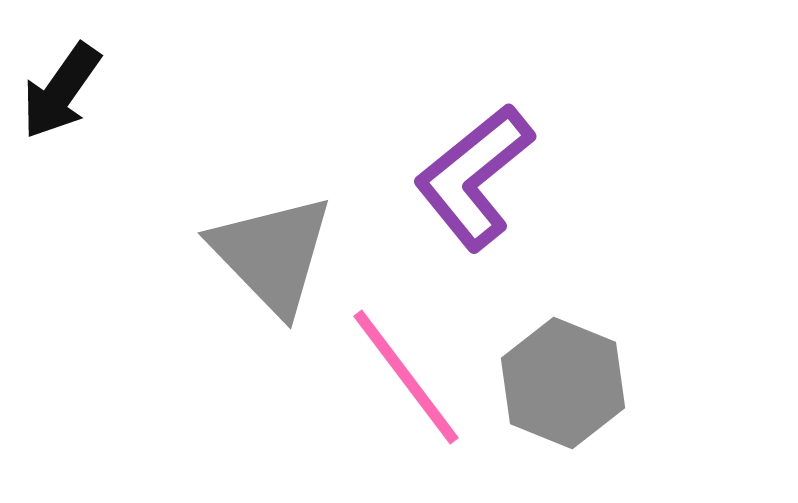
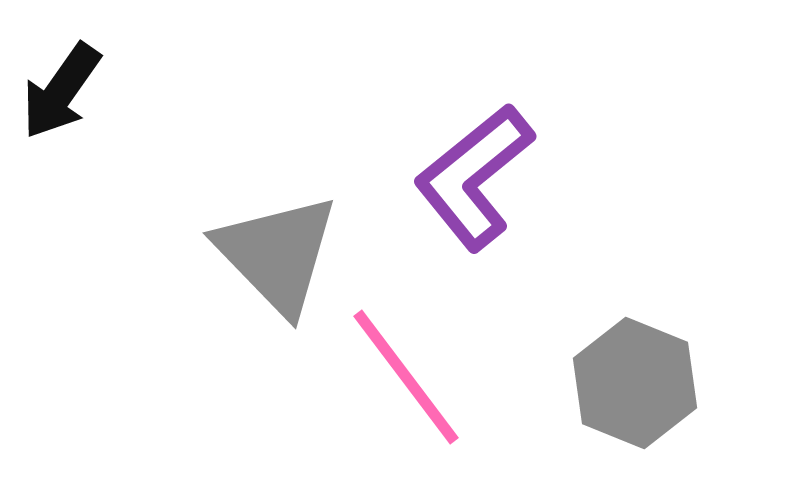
gray triangle: moved 5 px right
gray hexagon: moved 72 px right
